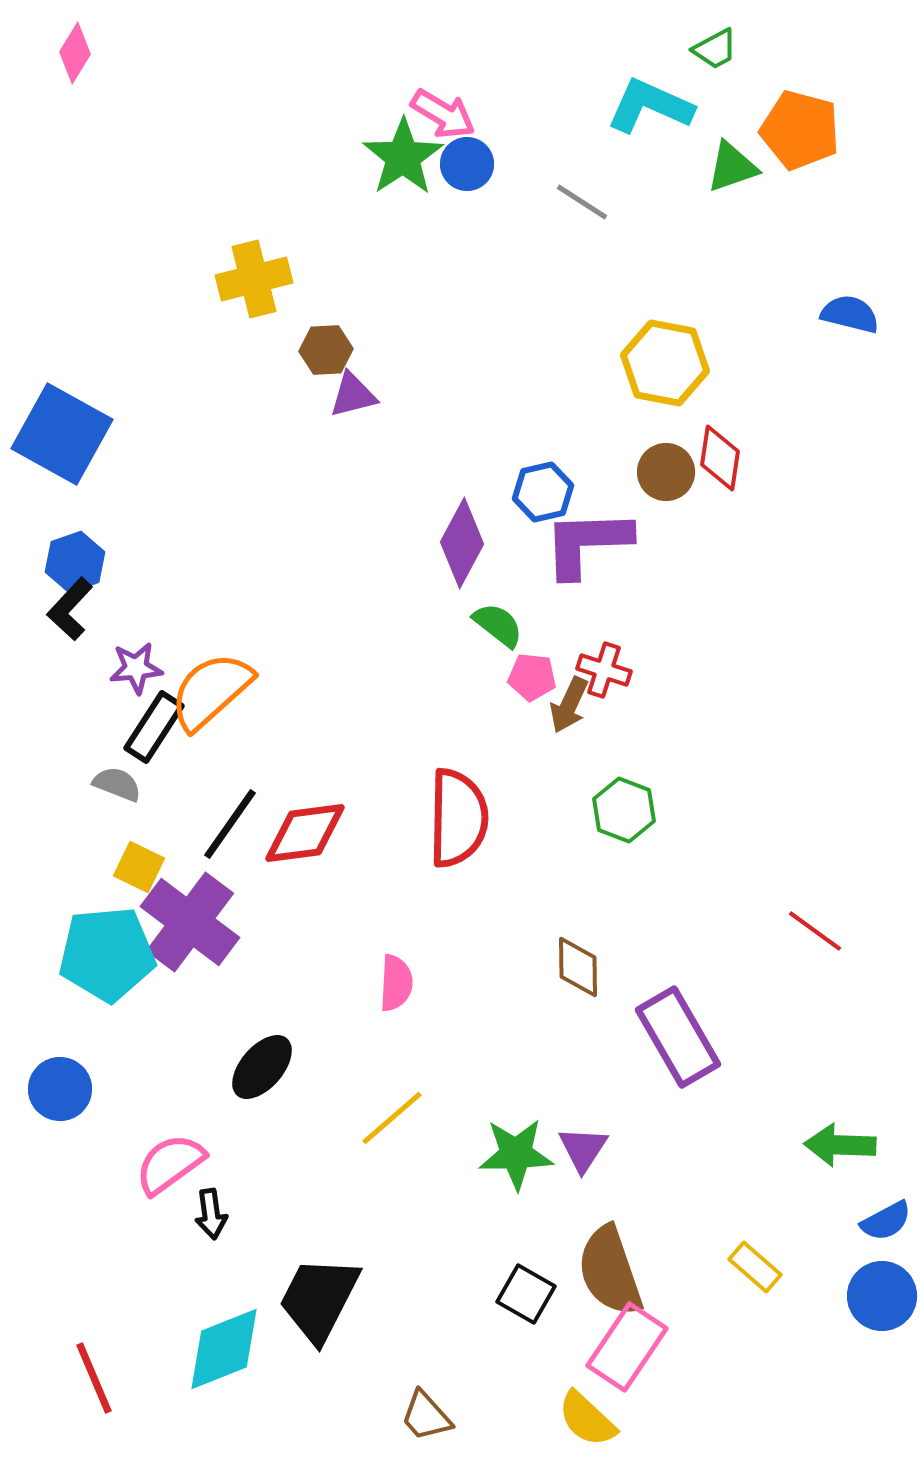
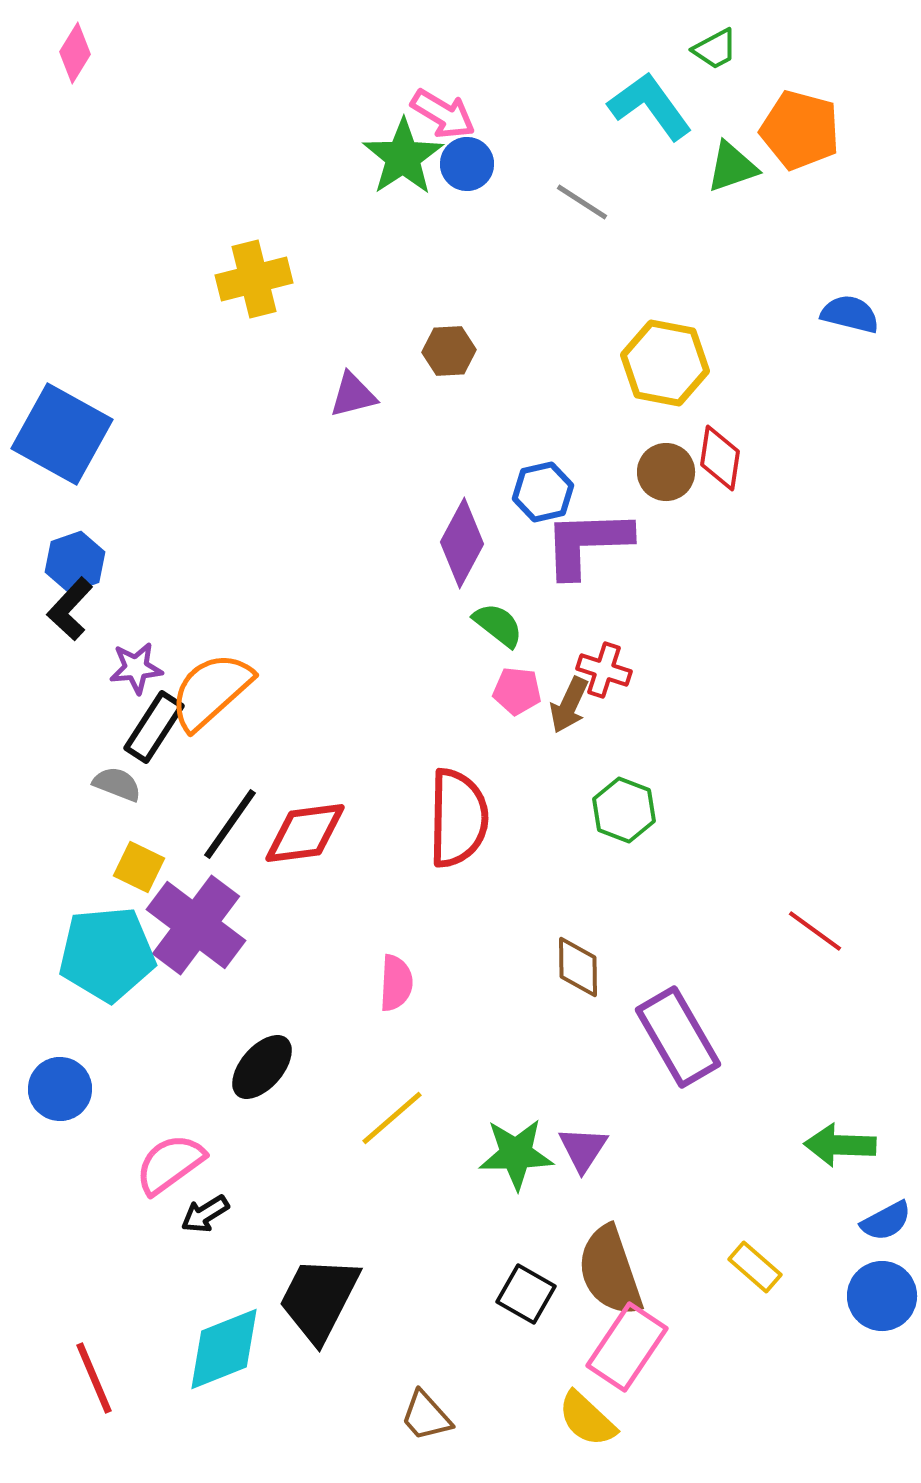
cyan L-shape at (650, 106): rotated 30 degrees clockwise
brown hexagon at (326, 350): moved 123 px right, 1 px down
pink pentagon at (532, 677): moved 15 px left, 14 px down
purple cross at (190, 922): moved 6 px right, 3 px down
black arrow at (211, 1214): moved 6 px left; rotated 66 degrees clockwise
